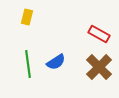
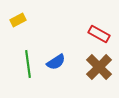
yellow rectangle: moved 9 px left, 3 px down; rotated 49 degrees clockwise
